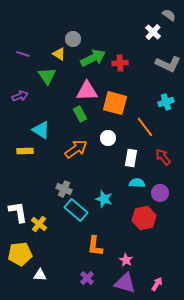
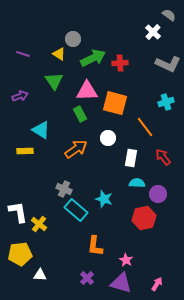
green triangle: moved 7 px right, 5 px down
purple circle: moved 2 px left, 1 px down
purple triangle: moved 4 px left
